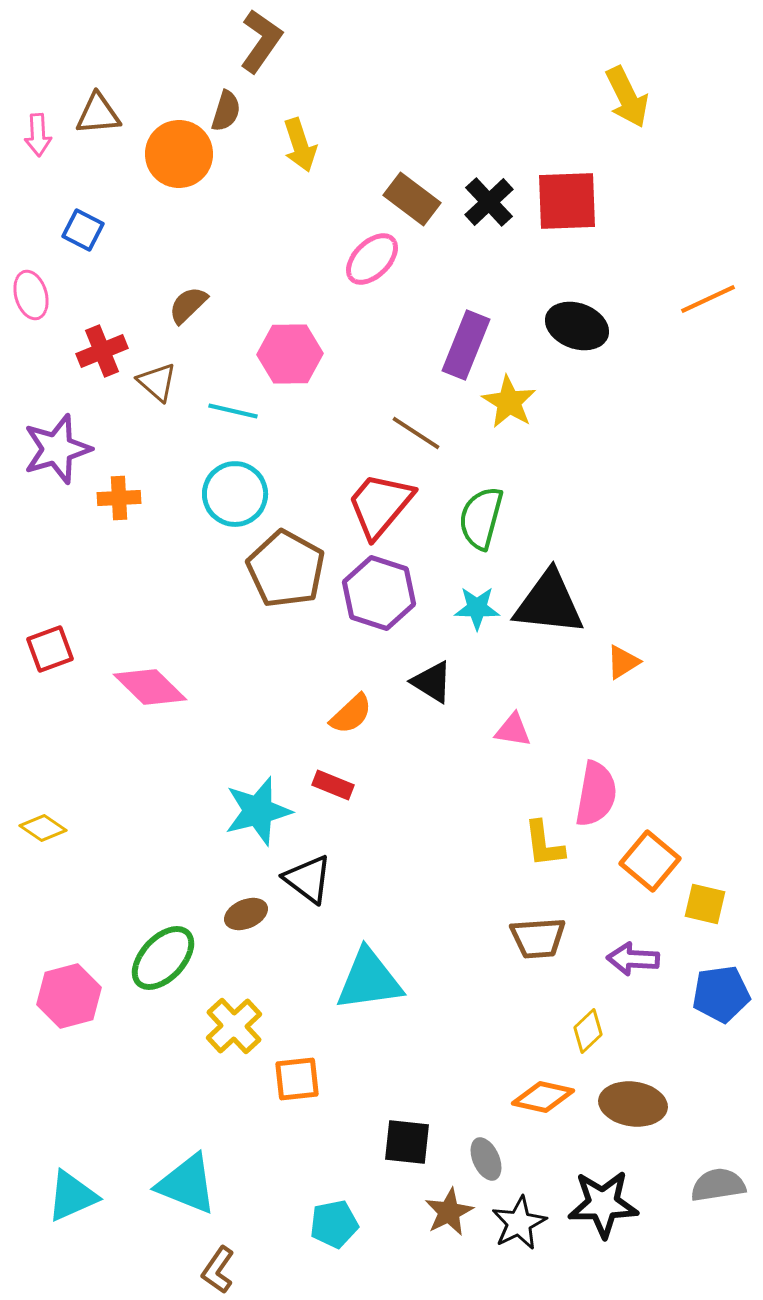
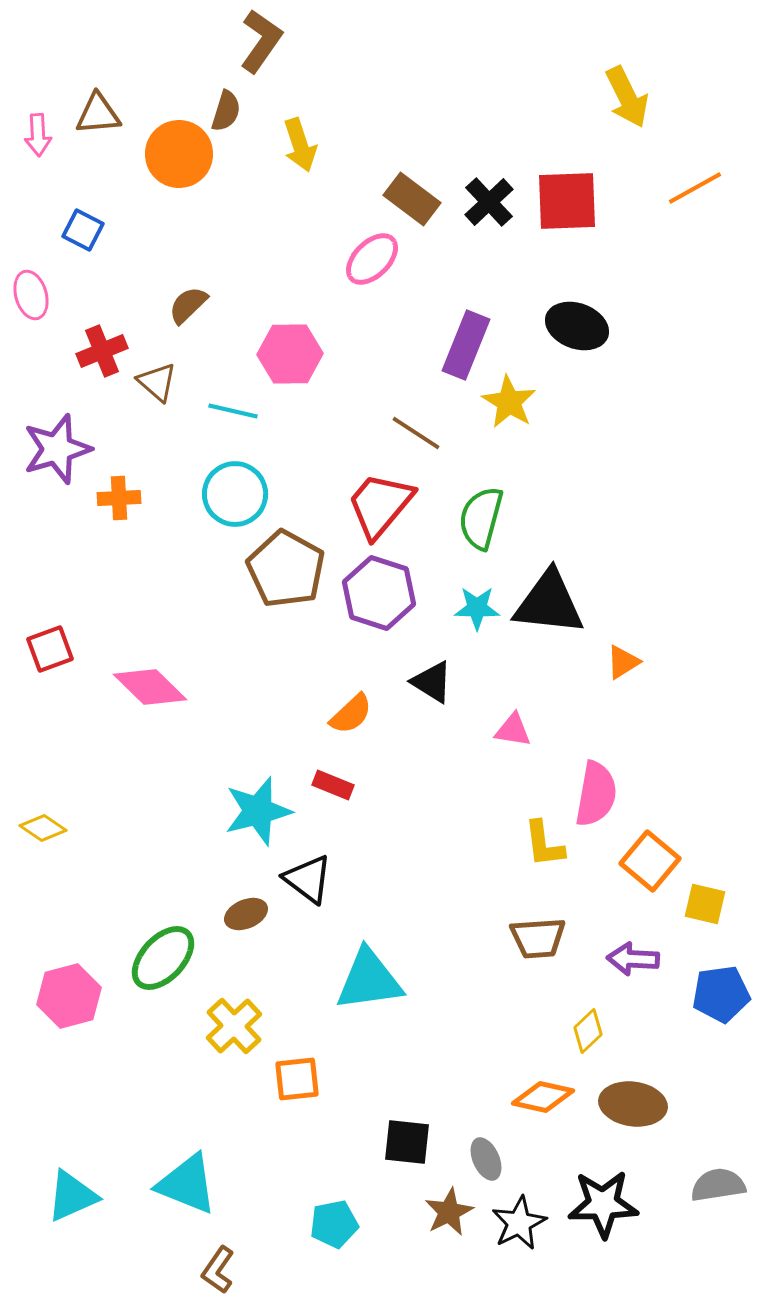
orange line at (708, 299): moved 13 px left, 111 px up; rotated 4 degrees counterclockwise
